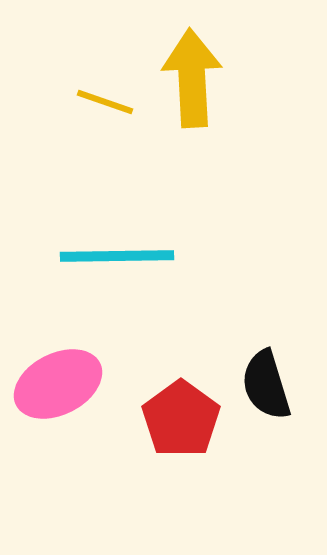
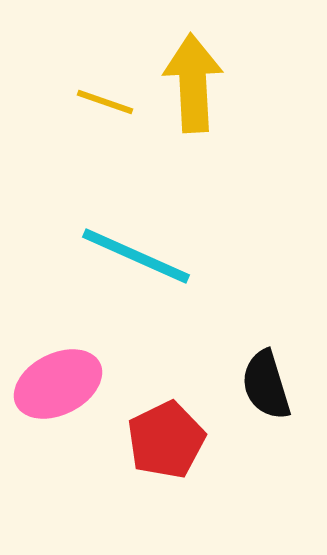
yellow arrow: moved 1 px right, 5 px down
cyan line: moved 19 px right; rotated 25 degrees clockwise
red pentagon: moved 15 px left, 21 px down; rotated 10 degrees clockwise
